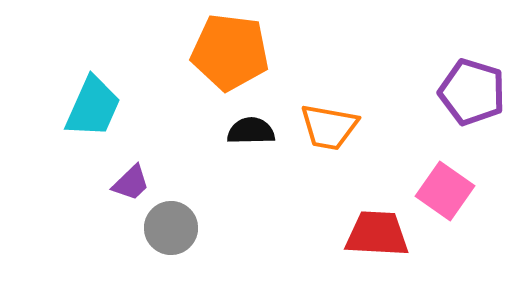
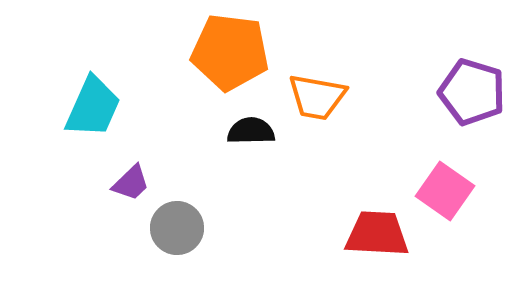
orange trapezoid: moved 12 px left, 30 px up
gray circle: moved 6 px right
